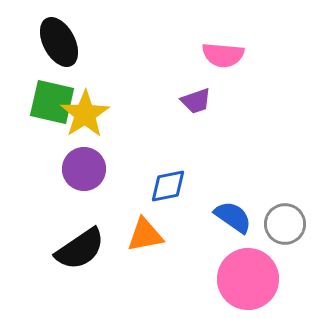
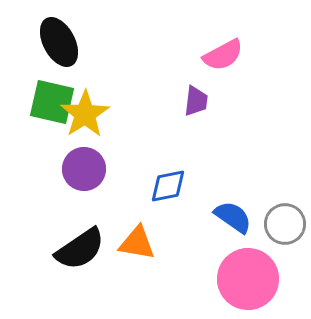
pink semicircle: rotated 33 degrees counterclockwise
purple trapezoid: rotated 64 degrees counterclockwise
orange triangle: moved 8 px left, 8 px down; rotated 21 degrees clockwise
